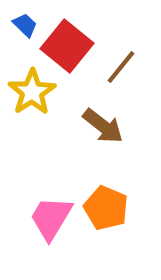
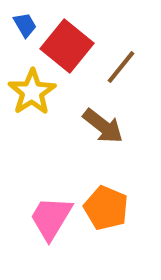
blue trapezoid: rotated 16 degrees clockwise
